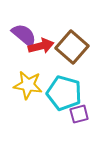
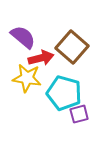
purple semicircle: moved 1 px left, 2 px down
red arrow: moved 12 px down
yellow star: moved 1 px left, 7 px up
